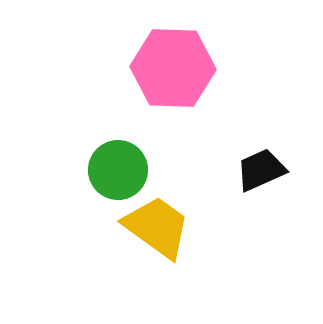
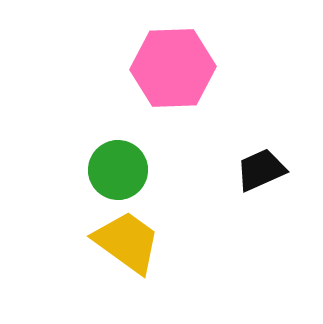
pink hexagon: rotated 4 degrees counterclockwise
yellow trapezoid: moved 30 px left, 15 px down
